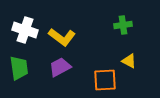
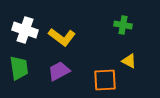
green cross: rotated 18 degrees clockwise
purple trapezoid: moved 1 px left, 4 px down
